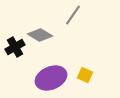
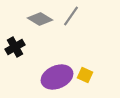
gray line: moved 2 px left, 1 px down
gray diamond: moved 16 px up
purple ellipse: moved 6 px right, 1 px up
